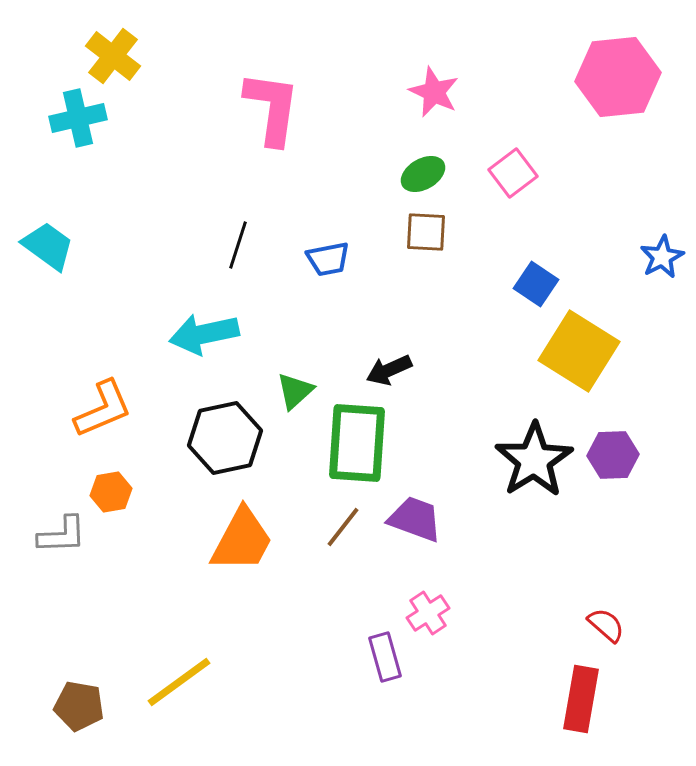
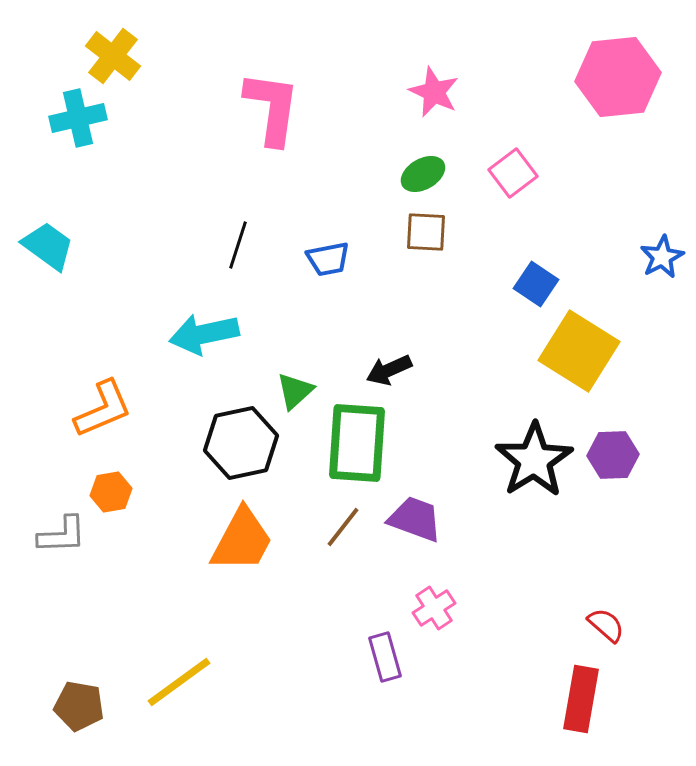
black hexagon: moved 16 px right, 5 px down
pink cross: moved 6 px right, 5 px up
